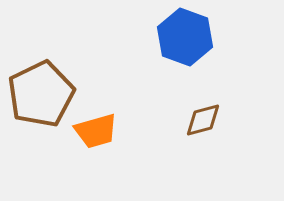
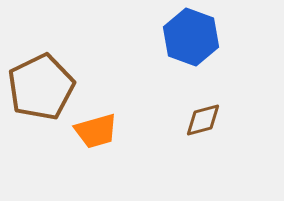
blue hexagon: moved 6 px right
brown pentagon: moved 7 px up
